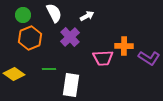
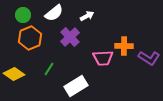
white semicircle: rotated 78 degrees clockwise
green line: rotated 56 degrees counterclockwise
white rectangle: moved 5 px right, 1 px down; rotated 50 degrees clockwise
